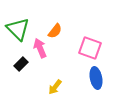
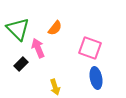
orange semicircle: moved 3 px up
pink arrow: moved 2 px left
yellow arrow: rotated 56 degrees counterclockwise
